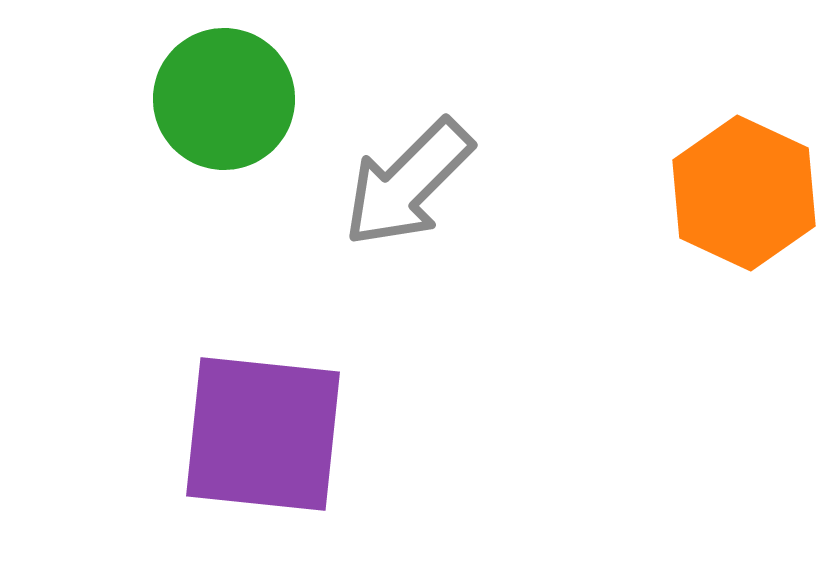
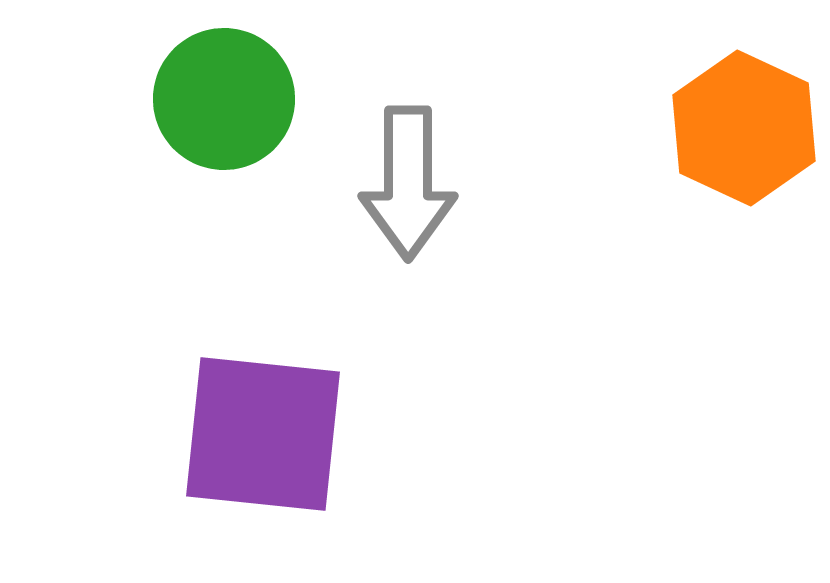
gray arrow: rotated 45 degrees counterclockwise
orange hexagon: moved 65 px up
